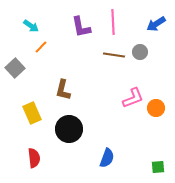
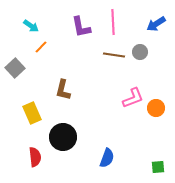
black circle: moved 6 px left, 8 px down
red semicircle: moved 1 px right, 1 px up
